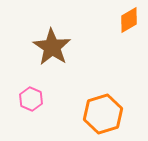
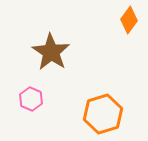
orange diamond: rotated 24 degrees counterclockwise
brown star: moved 1 px left, 5 px down
